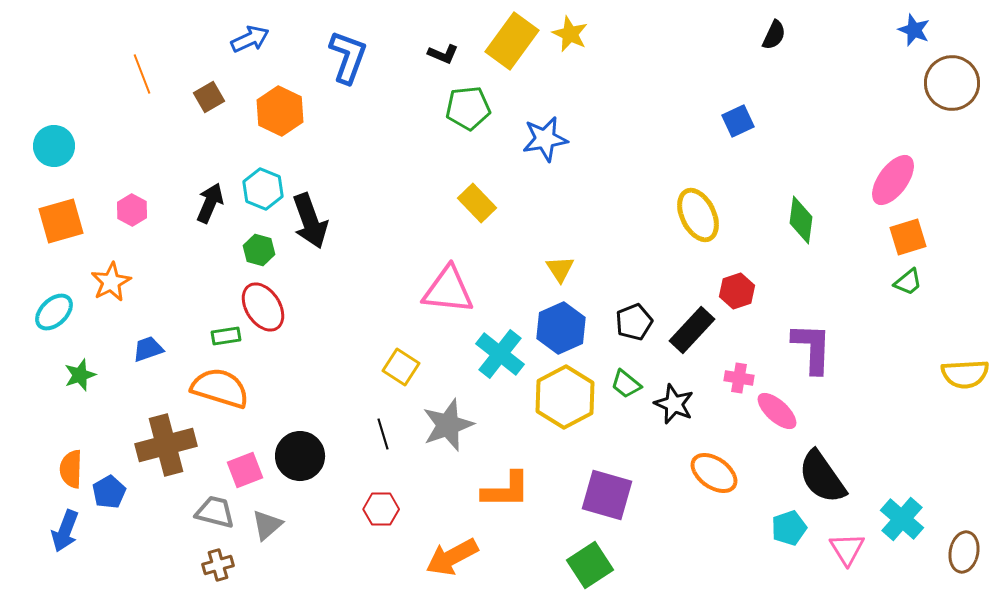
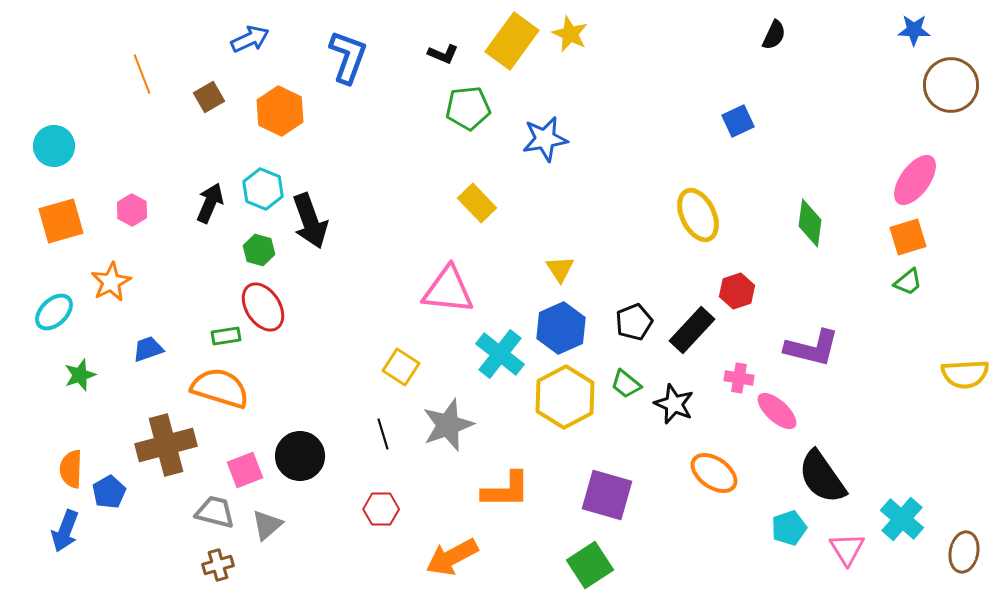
blue star at (914, 30): rotated 20 degrees counterclockwise
brown circle at (952, 83): moved 1 px left, 2 px down
pink ellipse at (893, 180): moved 22 px right
green diamond at (801, 220): moved 9 px right, 3 px down
purple L-shape at (812, 348): rotated 102 degrees clockwise
